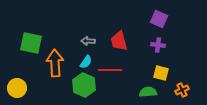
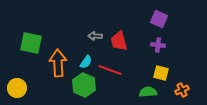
gray arrow: moved 7 px right, 5 px up
orange arrow: moved 3 px right
red line: rotated 20 degrees clockwise
